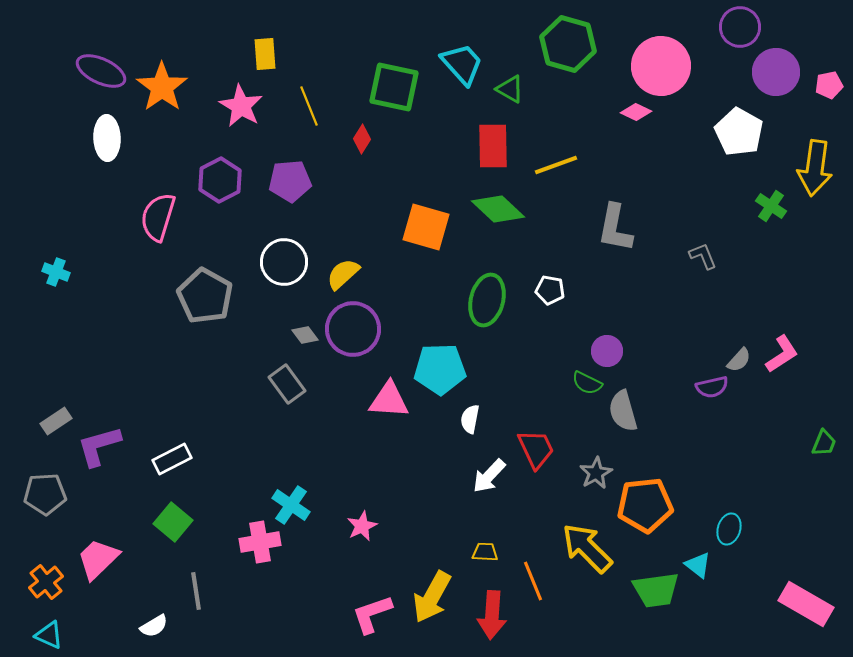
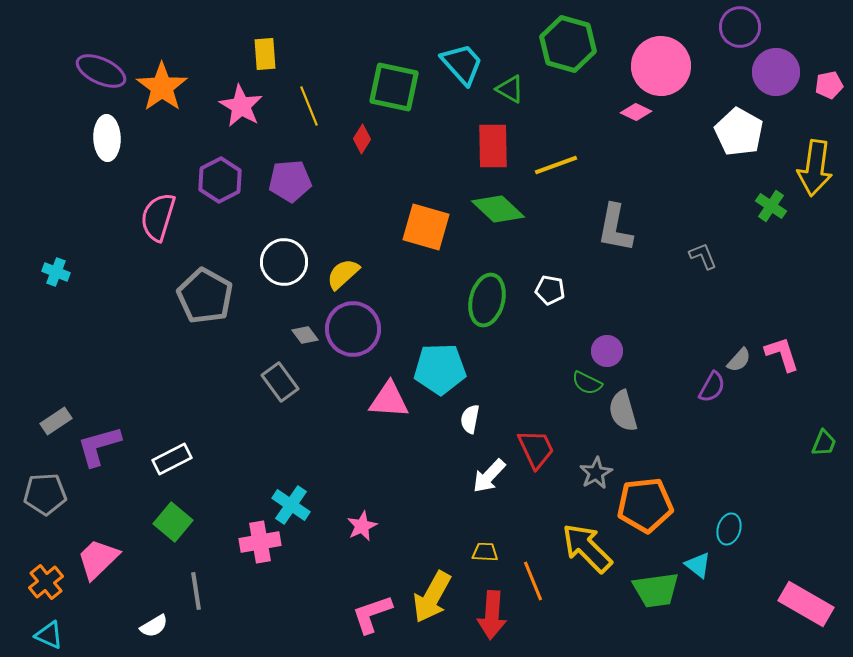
pink L-shape at (782, 354): rotated 75 degrees counterclockwise
gray rectangle at (287, 384): moved 7 px left, 2 px up
purple semicircle at (712, 387): rotated 48 degrees counterclockwise
